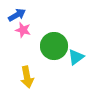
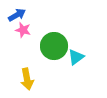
yellow arrow: moved 2 px down
